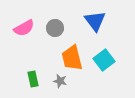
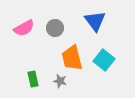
cyan square: rotated 15 degrees counterclockwise
